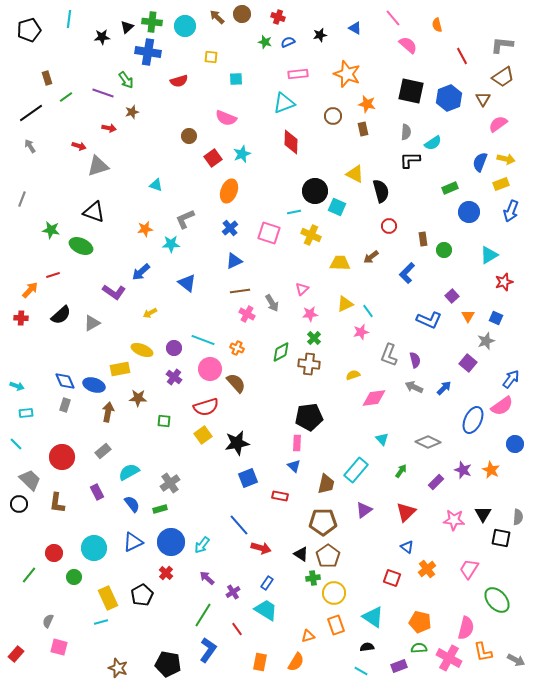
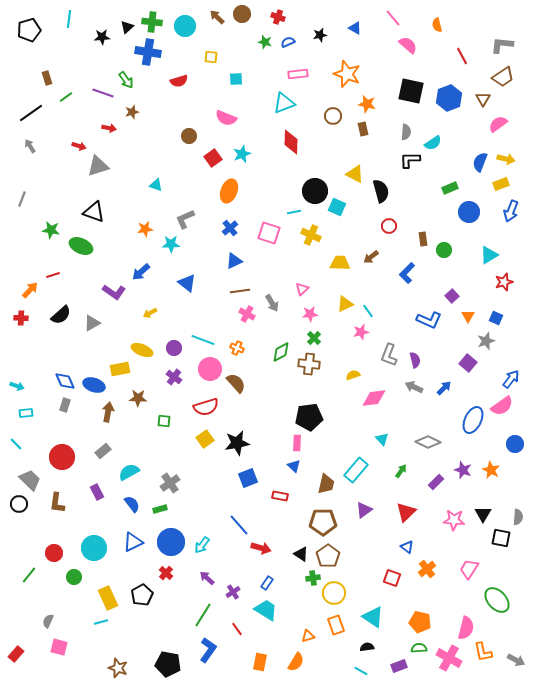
yellow square at (203, 435): moved 2 px right, 4 px down
